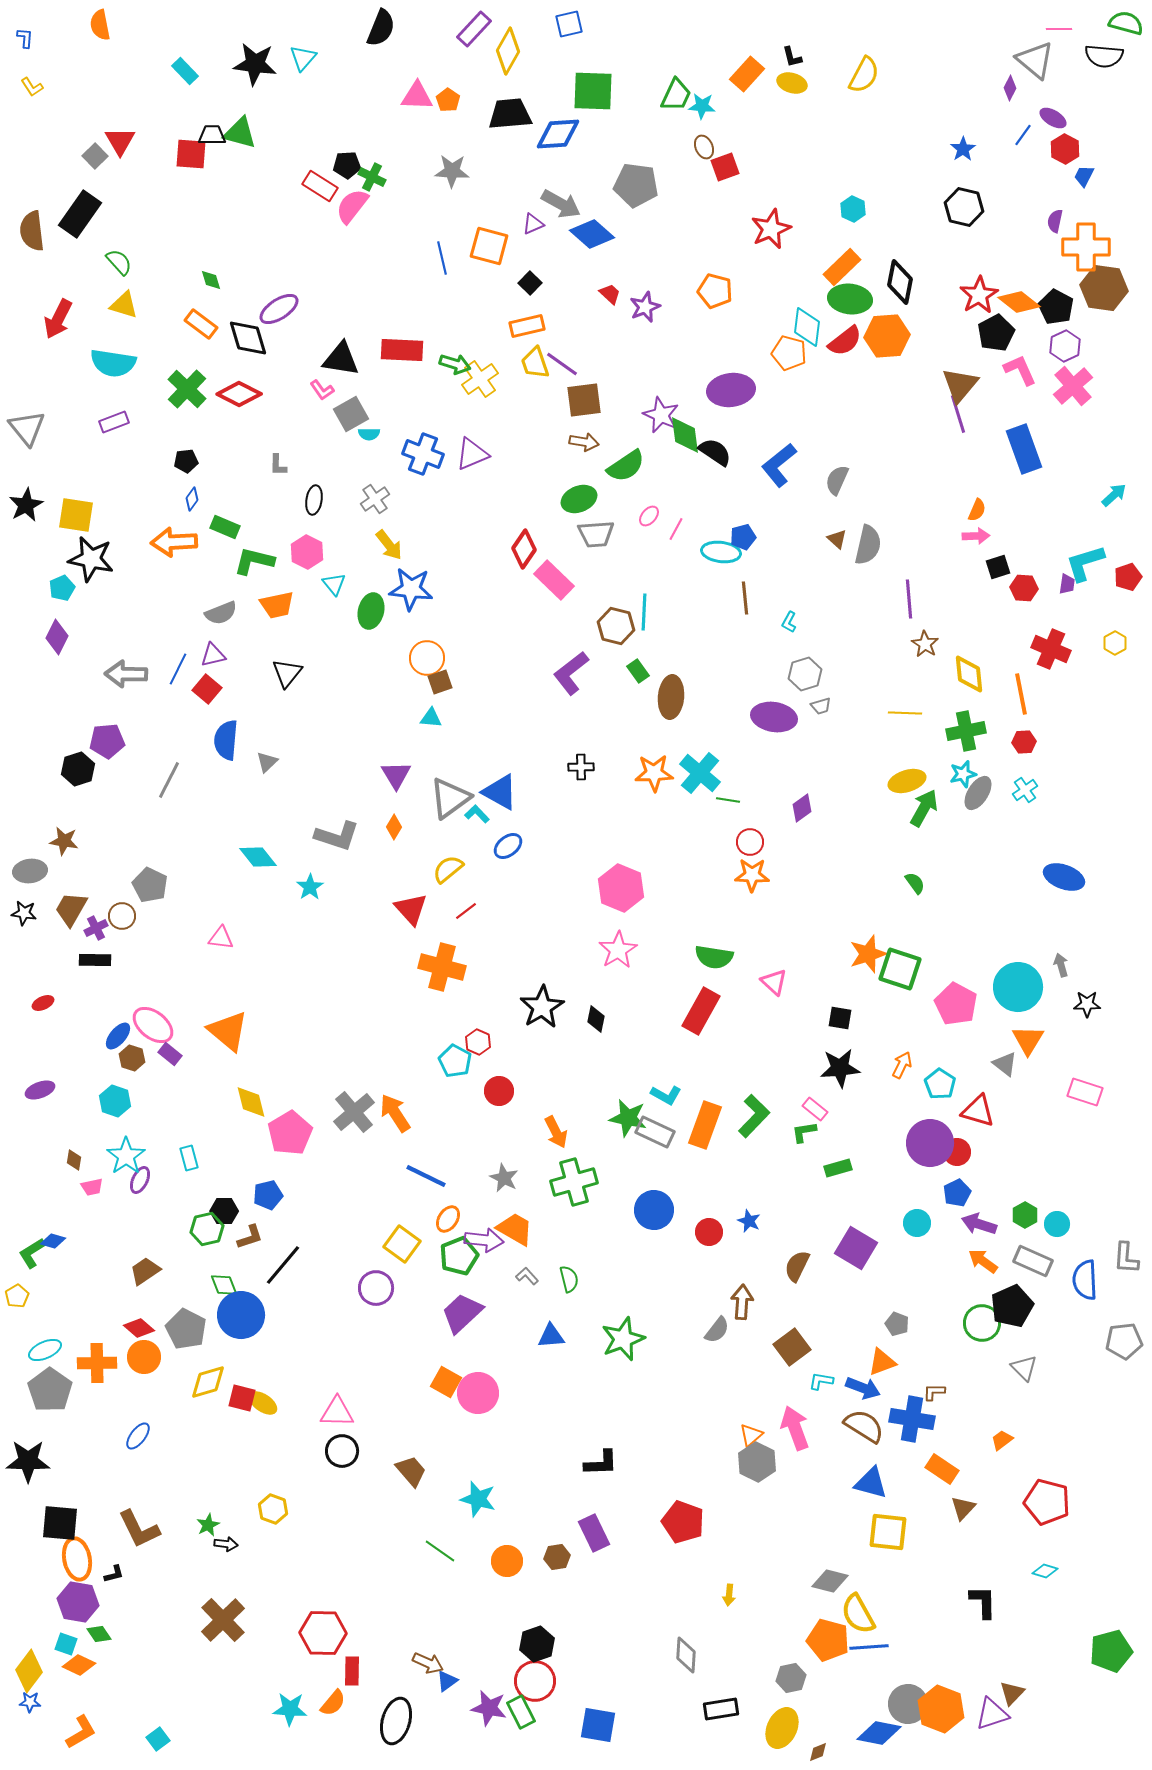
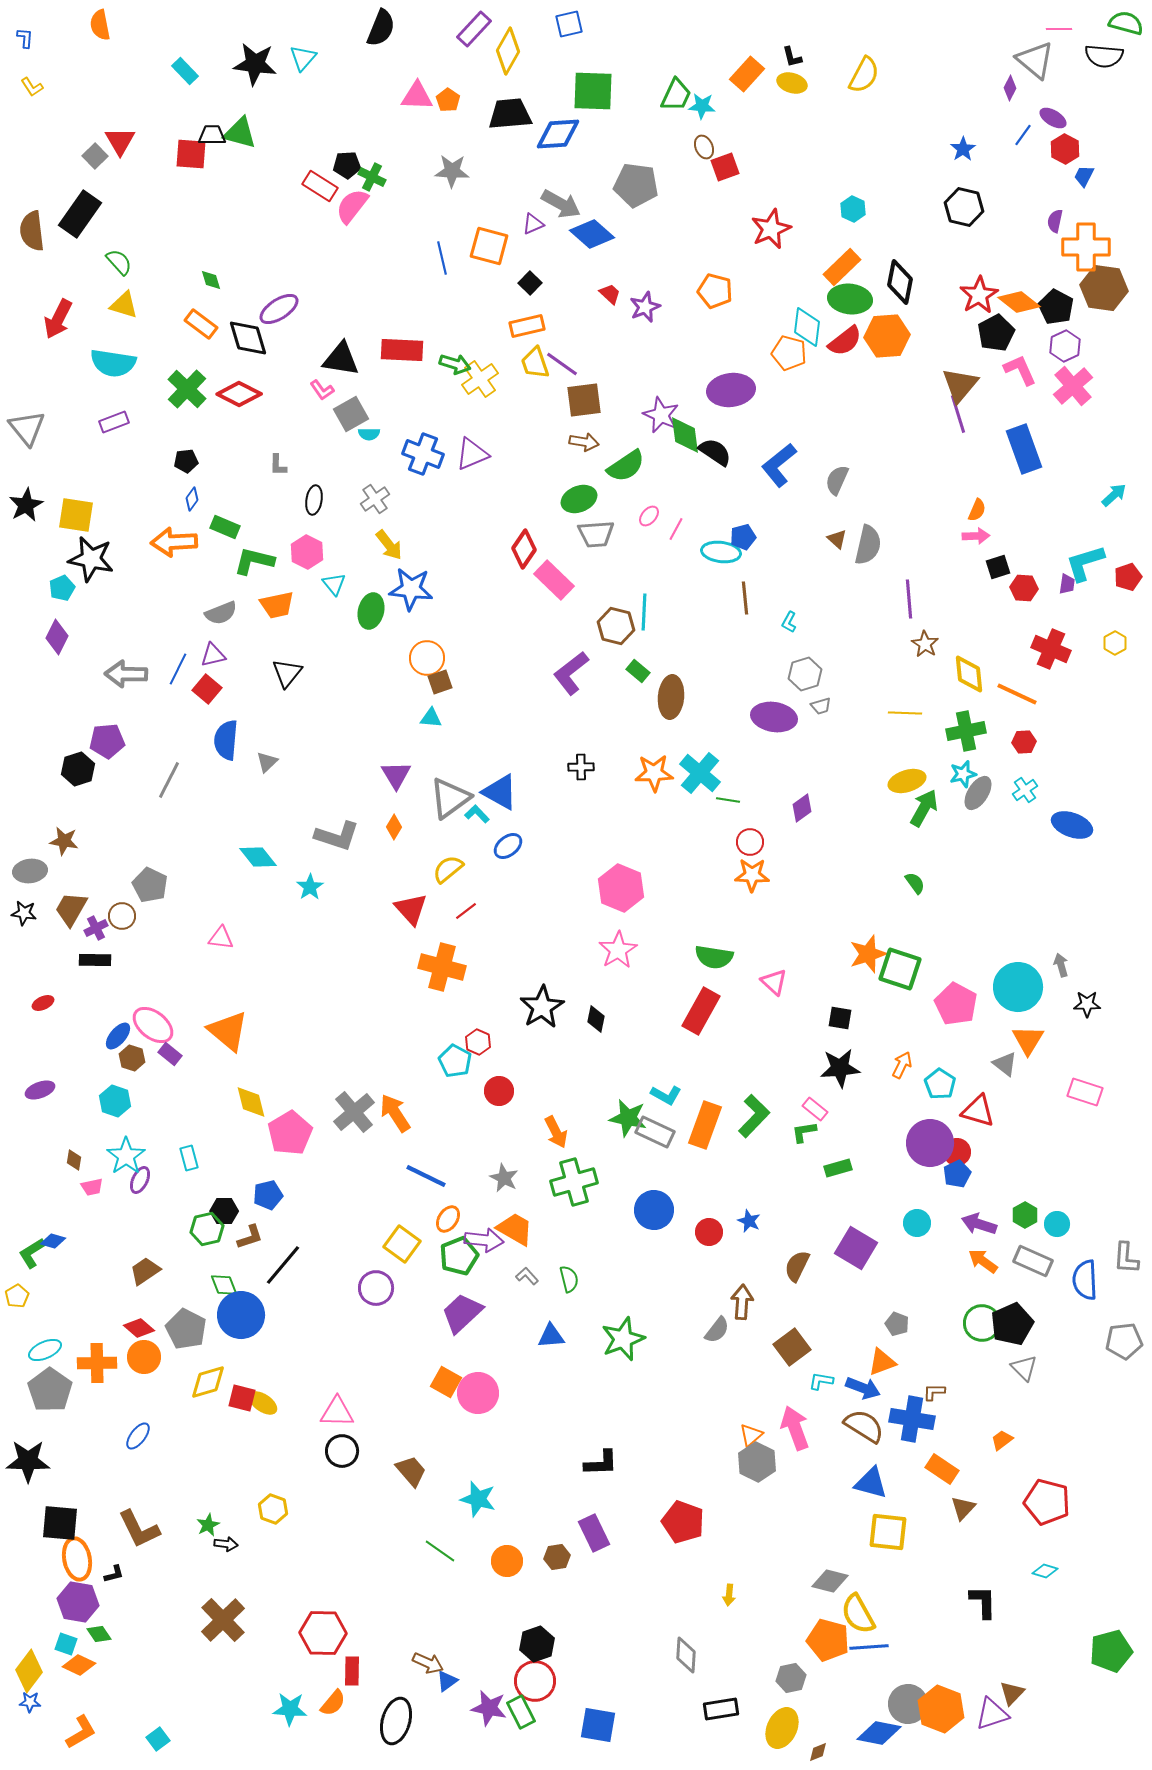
green rectangle at (638, 671): rotated 15 degrees counterclockwise
orange line at (1021, 694): moved 4 px left; rotated 54 degrees counterclockwise
blue ellipse at (1064, 877): moved 8 px right, 52 px up
blue pentagon at (957, 1193): moved 19 px up
black pentagon at (1012, 1306): moved 18 px down
